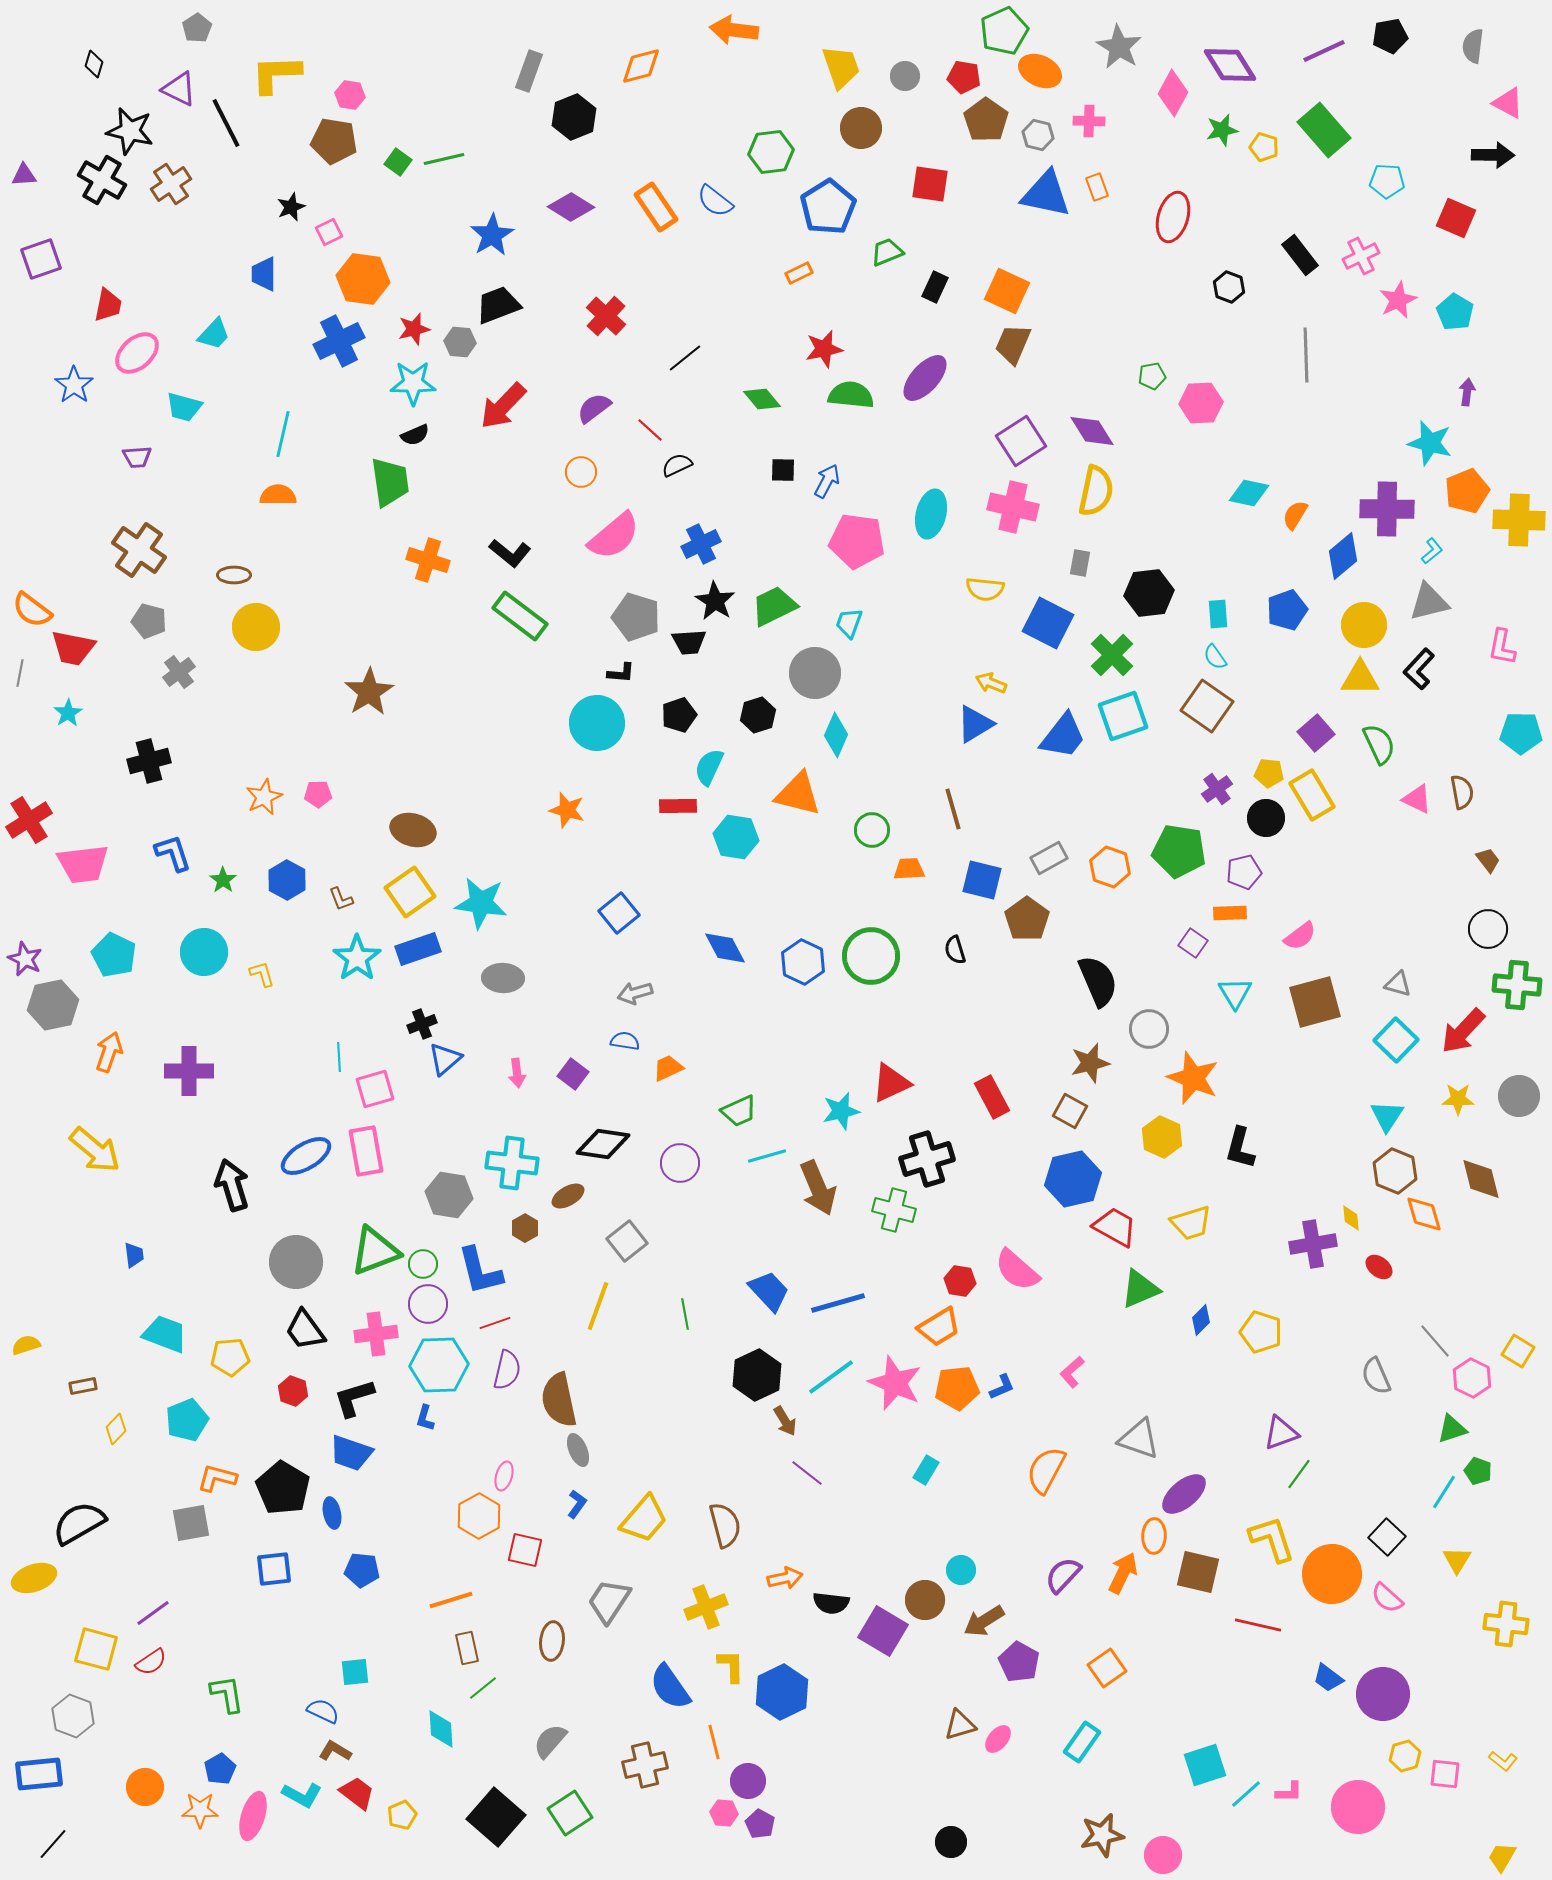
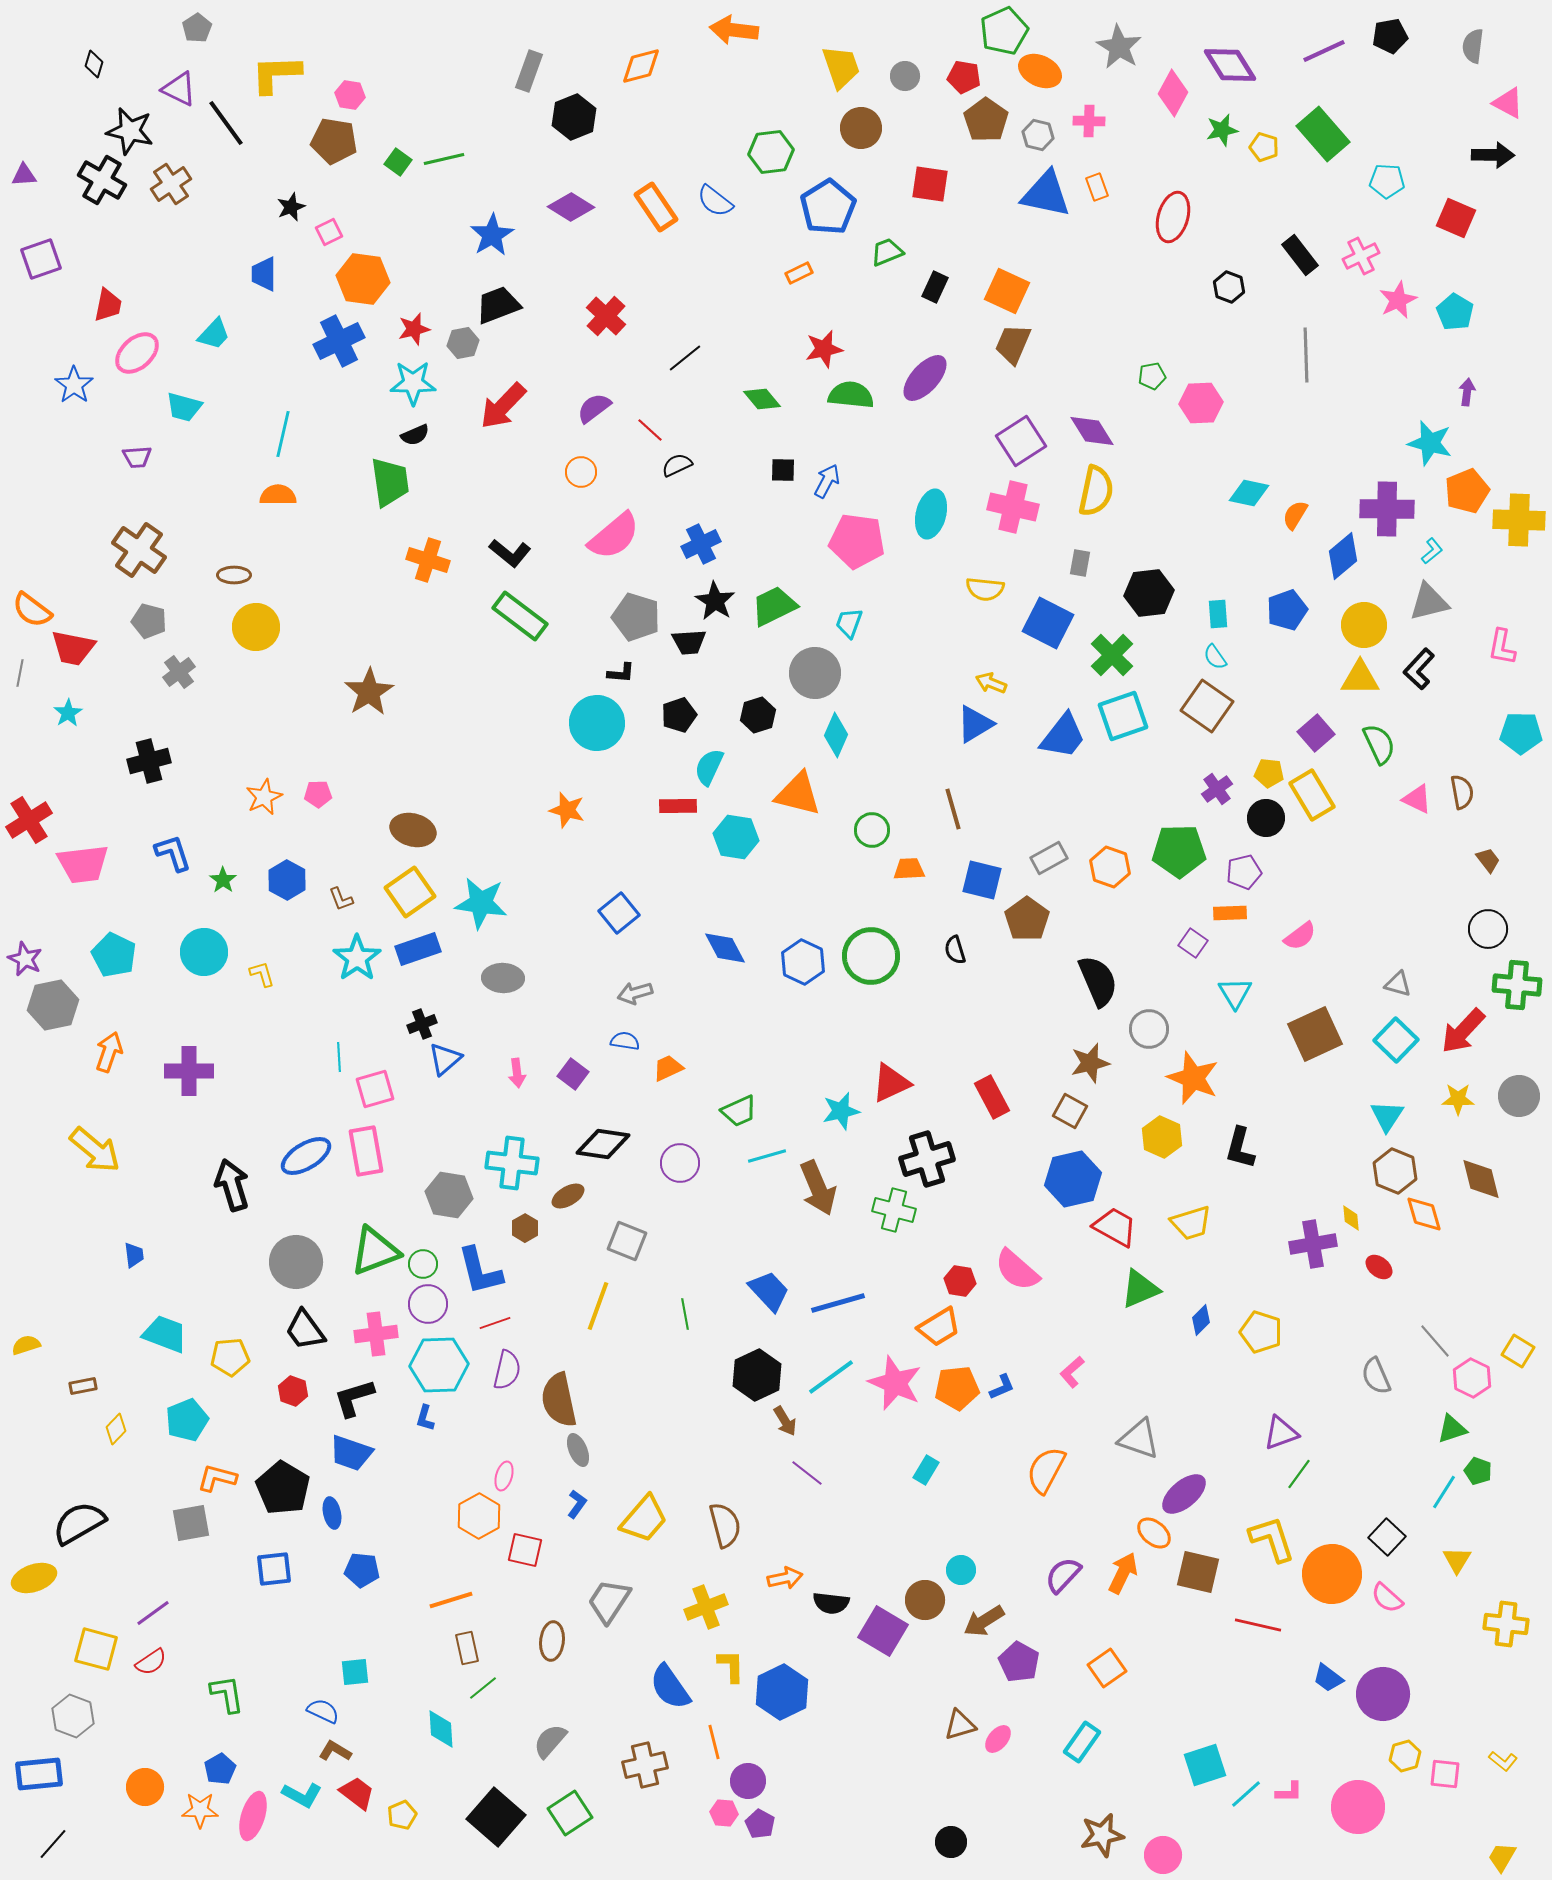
black line at (226, 123): rotated 9 degrees counterclockwise
green rectangle at (1324, 130): moved 1 px left, 4 px down
gray hexagon at (460, 342): moved 3 px right, 1 px down; rotated 16 degrees counterclockwise
green pentagon at (1179, 851): rotated 10 degrees counterclockwise
brown square at (1315, 1002): moved 32 px down; rotated 10 degrees counterclockwise
gray square at (627, 1241): rotated 30 degrees counterclockwise
orange ellipse at (1154, 1536): moved 3 px up; rotated 52 degrees counterclockwise
